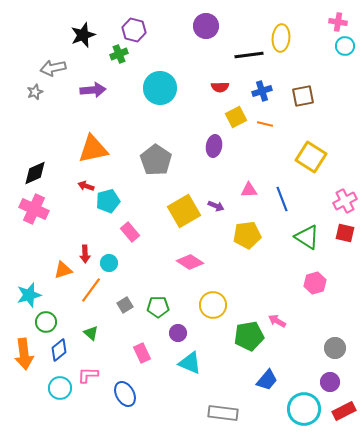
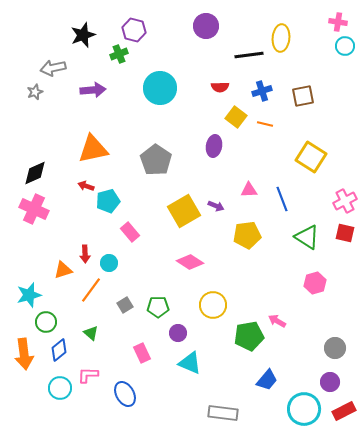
yellow square at (236, 117): rotated 25 degrees counterclockwise
